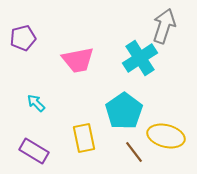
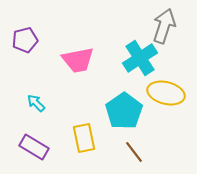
purple pentagon: moved 2 px right, 2 px down
yellow ellipse: moved 43 px up
purple rectangle: moved 4 px up
